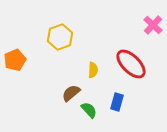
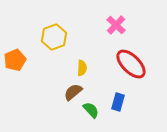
pink cross: moved 37 px left
yellow hexagon: moved 6 px left
yellow semicircle: moved 11 px left, 2 px up
brown semicircle: moved 2 px right, 1 px up
blue rectangle: moved 1 px right
green semicircle: moved 2 px right
